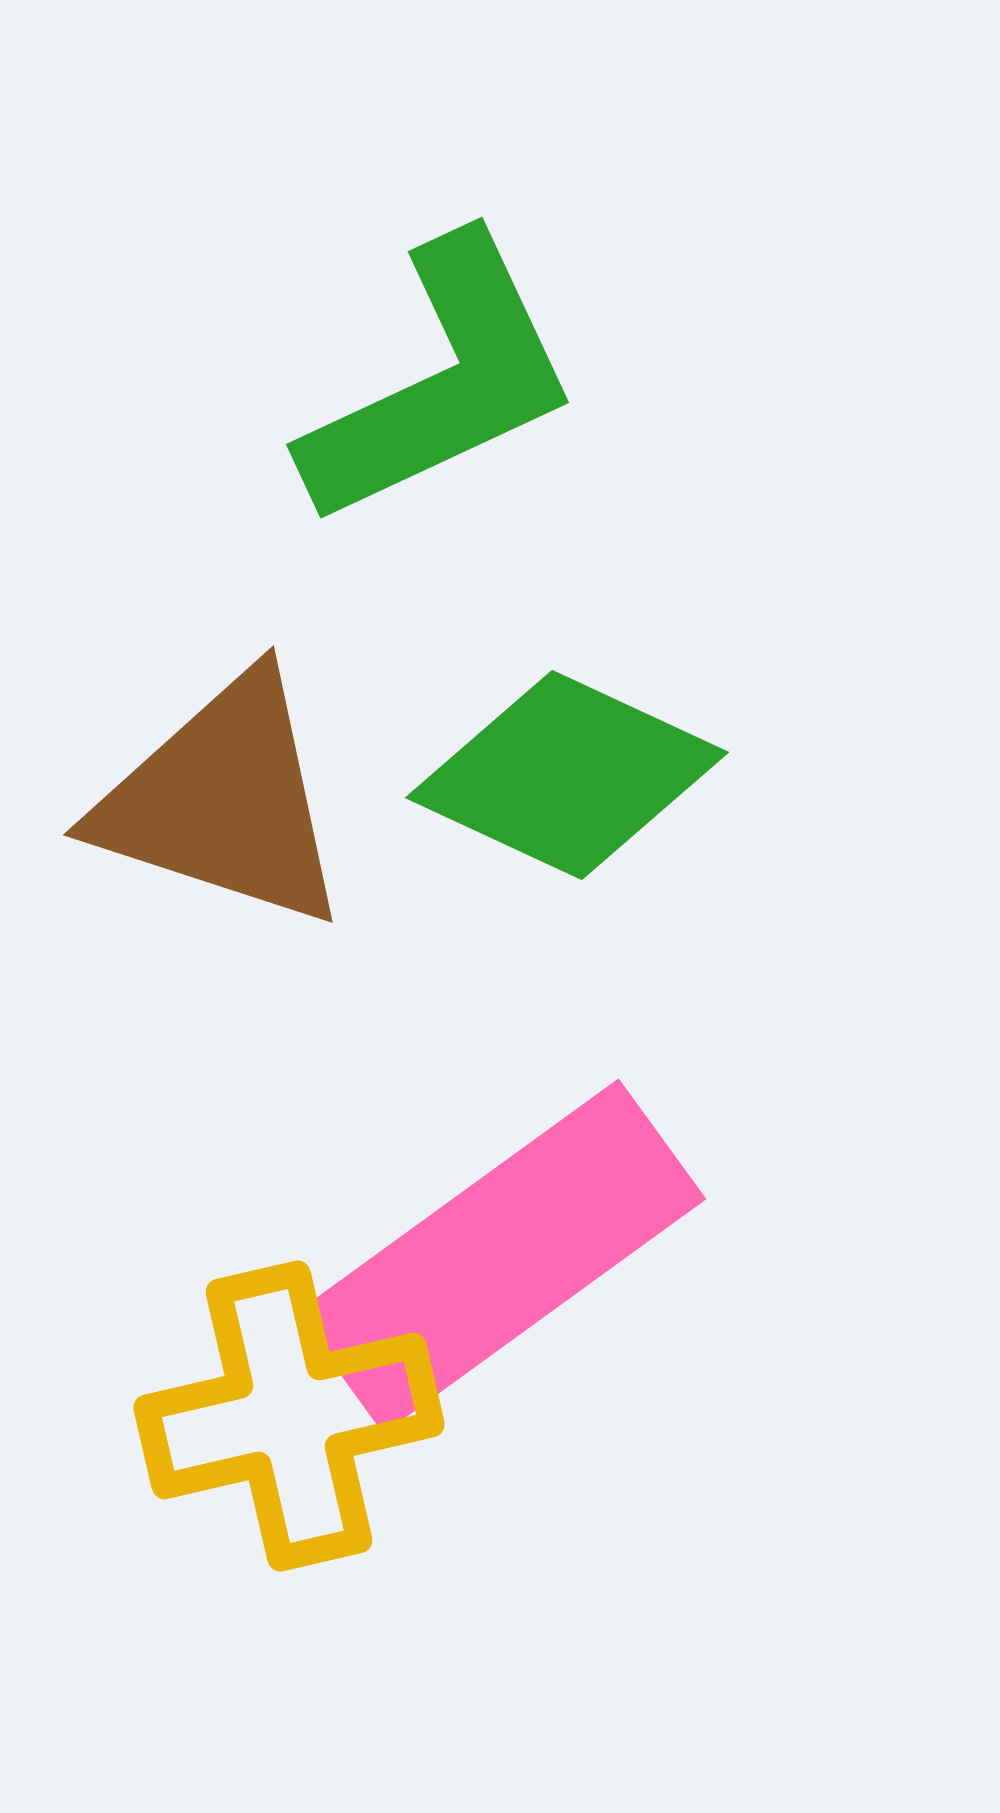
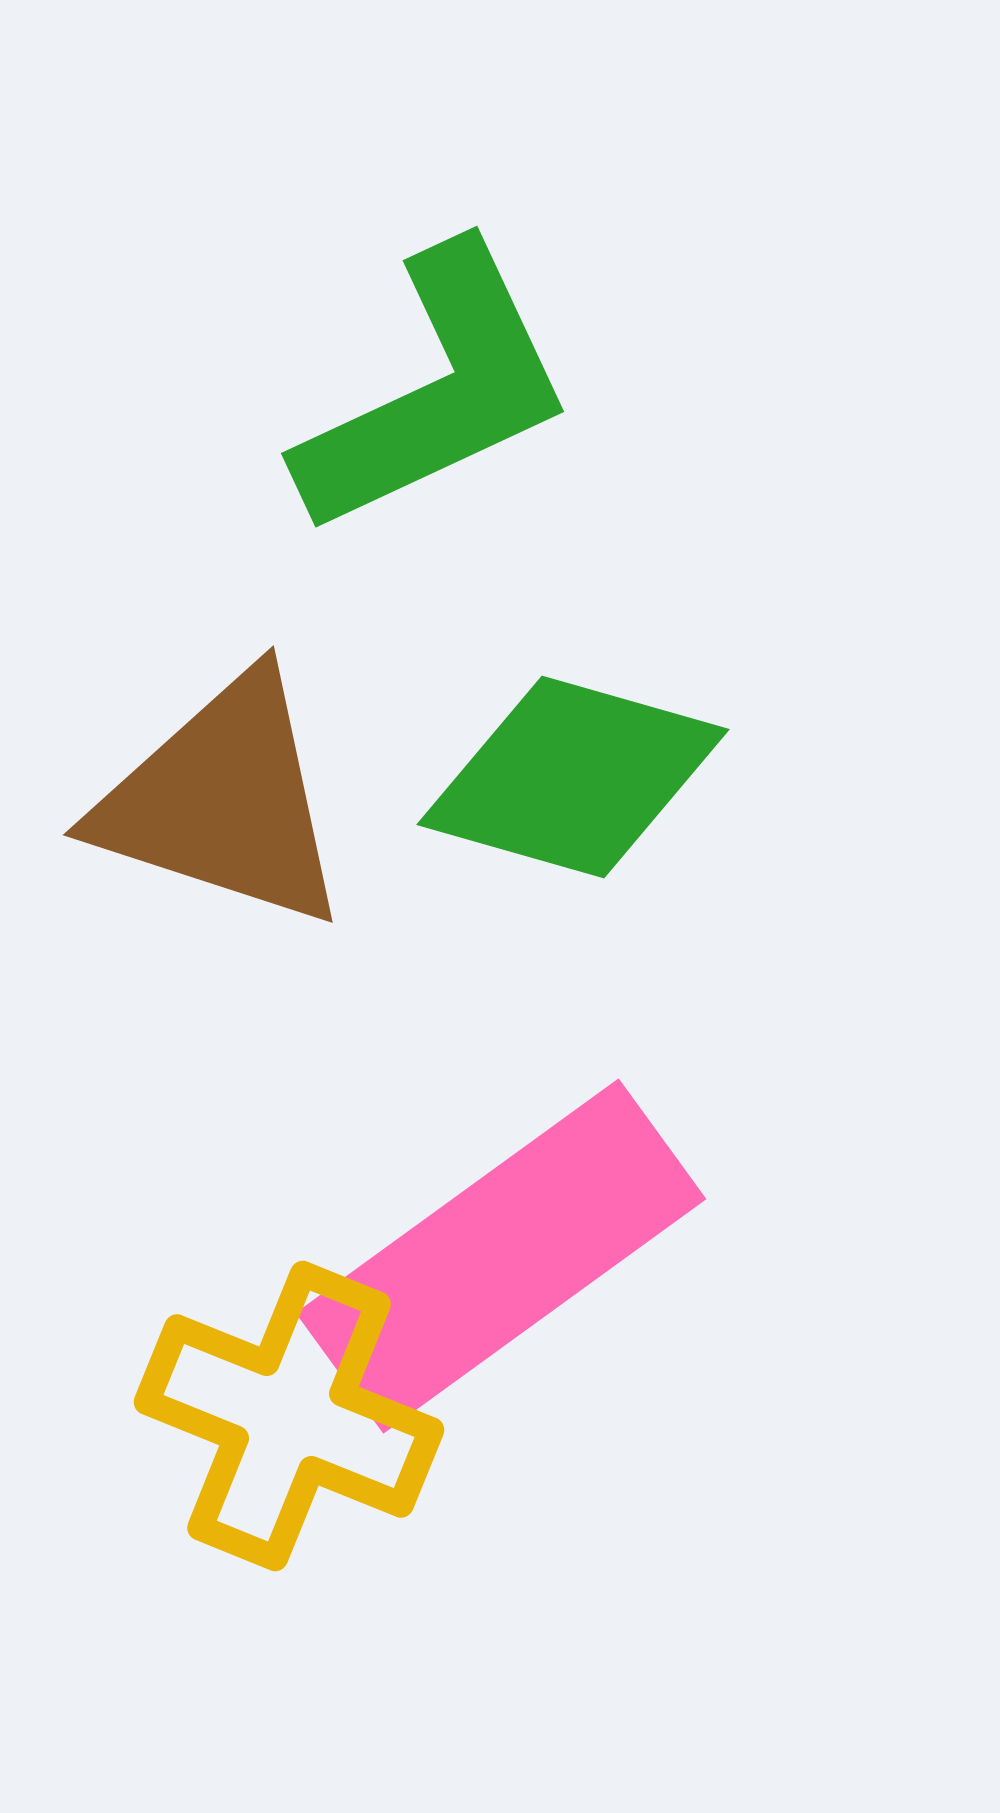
green L-shape: moved 5 px left, 9 px down
green diamond: moved 6 px right, 2 px down; rotated 9 degrees counterclockwise
yellow cross: rotated 35 degrees clockwise
